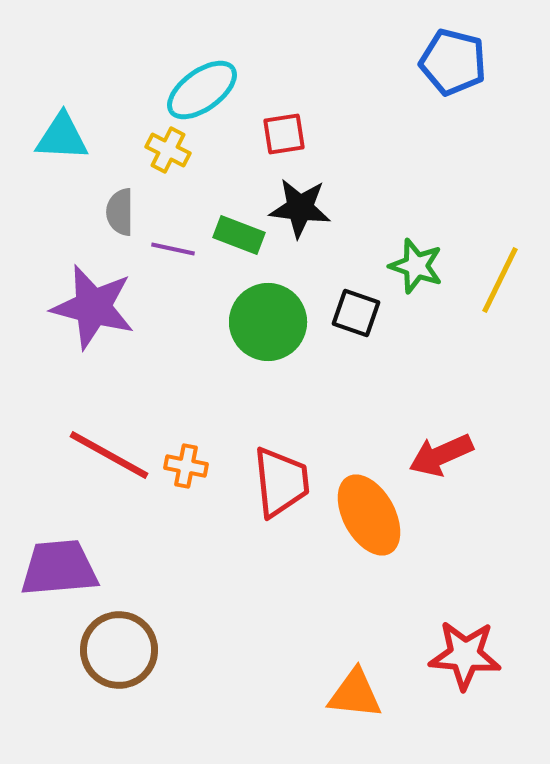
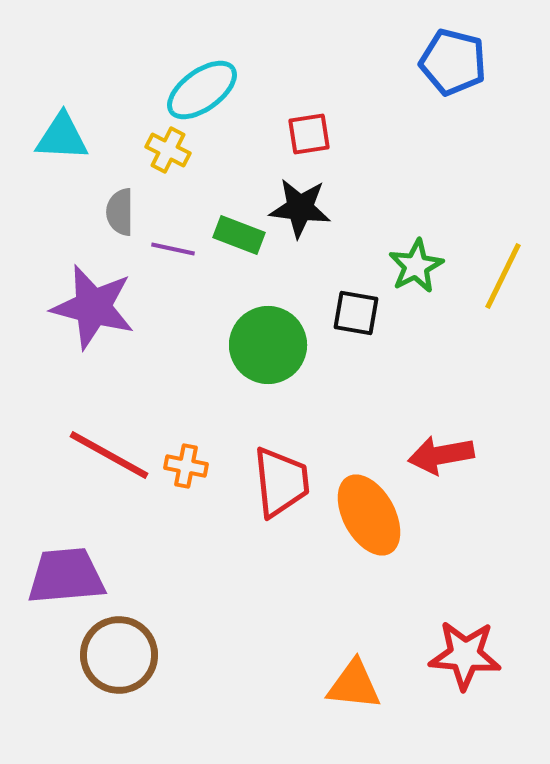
red square: moved 25 px right
green star: rotated 26 degrees clockwise
yellow line: moved 3 px right, 4 px up
black square: rotated 9 degrees counterclockwise
green circle: moved 23 px down
red arrow: rotated 14 degrees clockwise
purple trapezoid: moved 7 px right, 8 px down
brown circle: moved 5 px down
orange triangle: moved 1 px left, 9 px up
